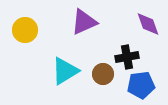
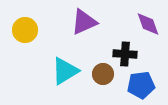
black cross: moved 2 px left, 3 px up; rotated 15 degrees clockwise
